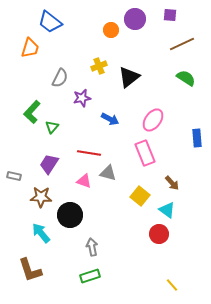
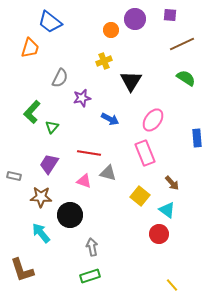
yellow cross: moved 5 px right, 5 px up
black triangle: moved 2 px right, 4 px down; rotated 20 degrees counterclockwise
brown L-shape: moved 8 px left
